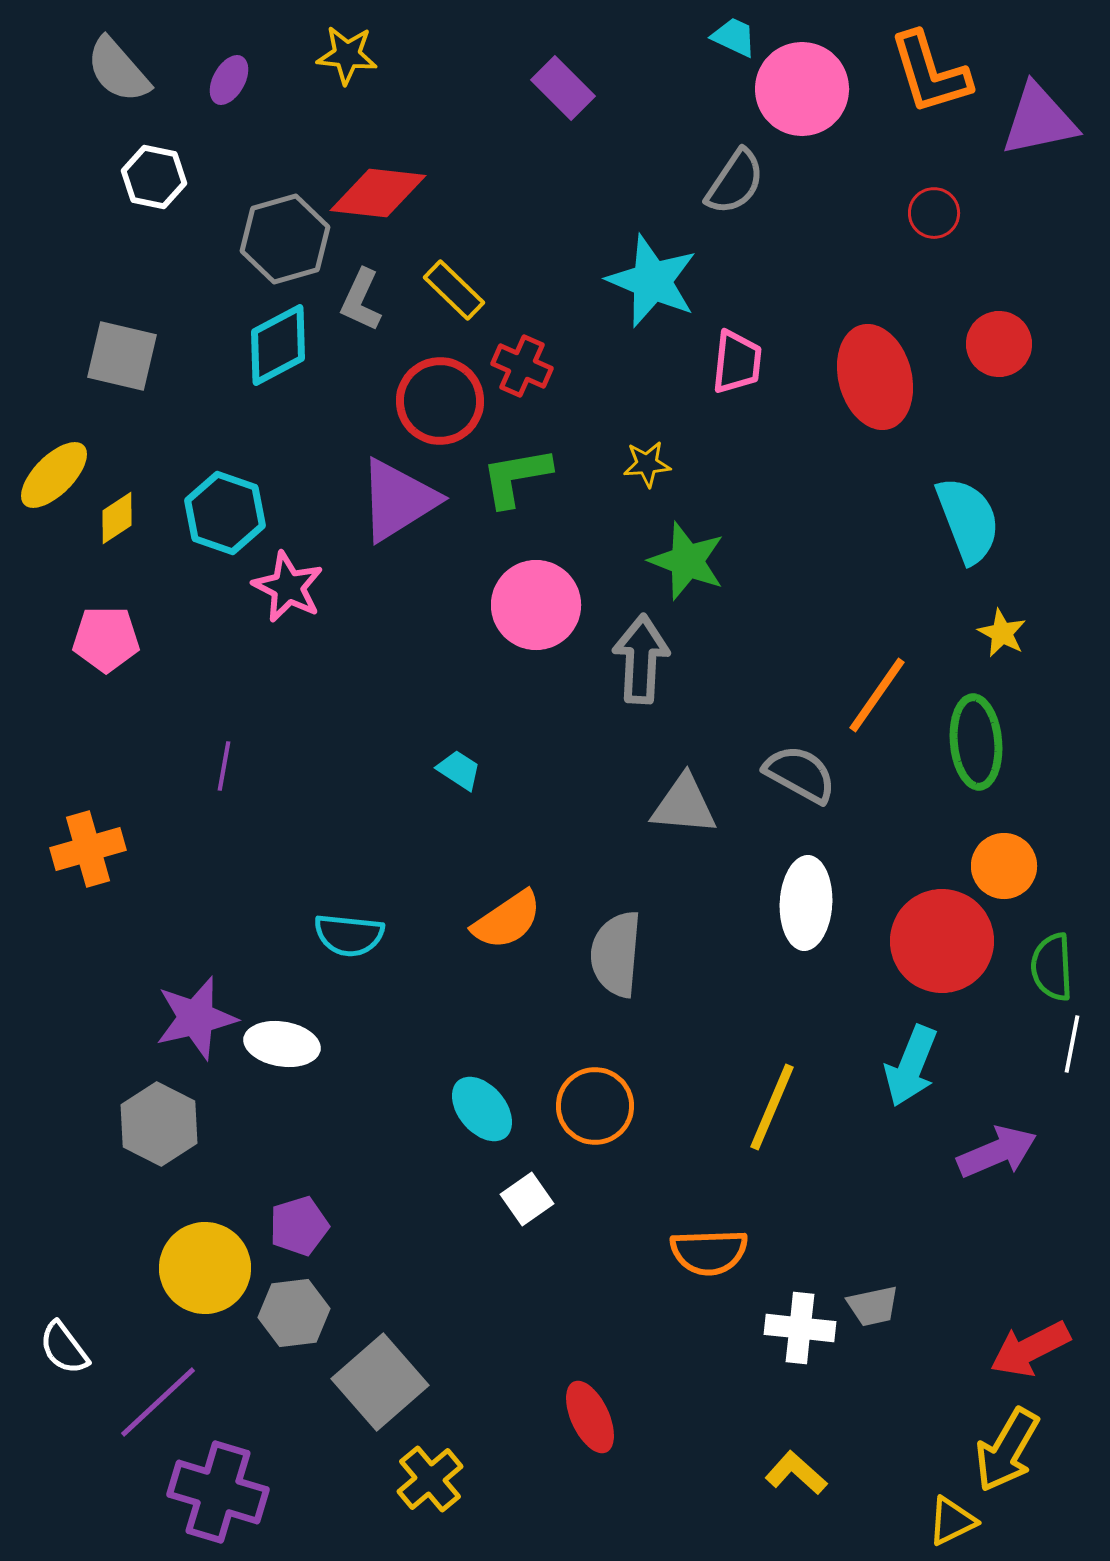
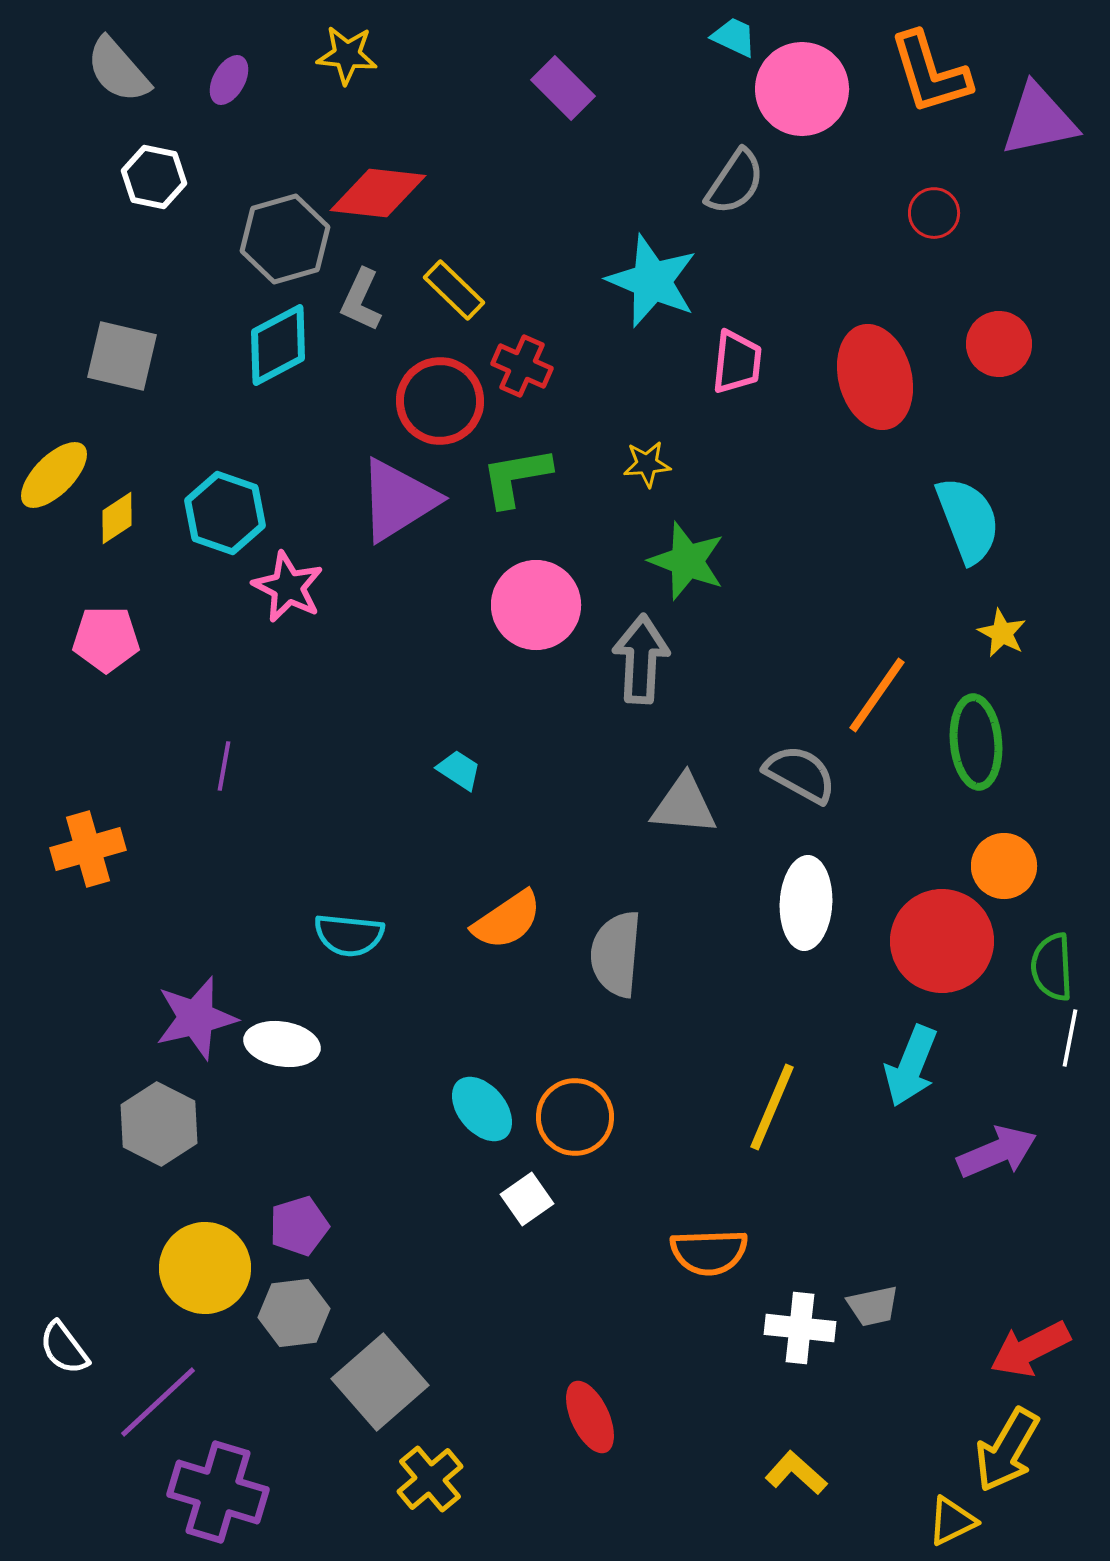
white line at (1072, 1044): moved 2 px left, 6 px up
orange circle at (595, 1106): moved 20 px left, 11 px down
